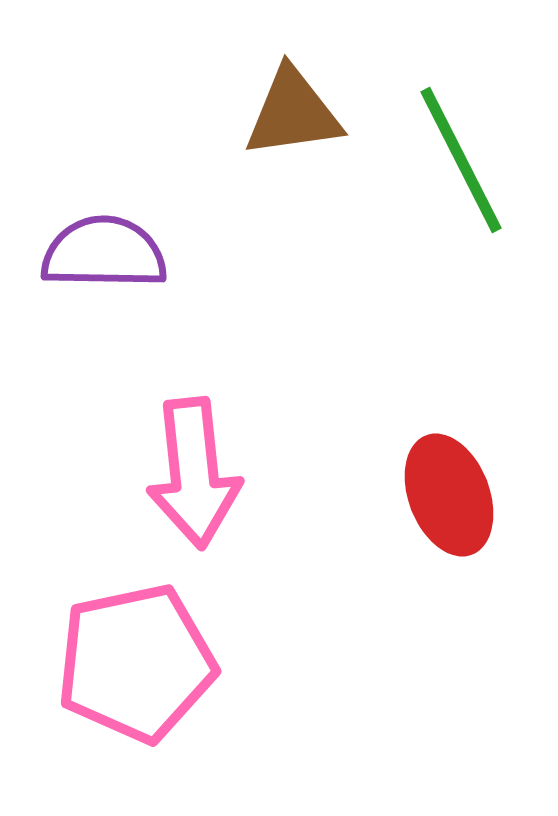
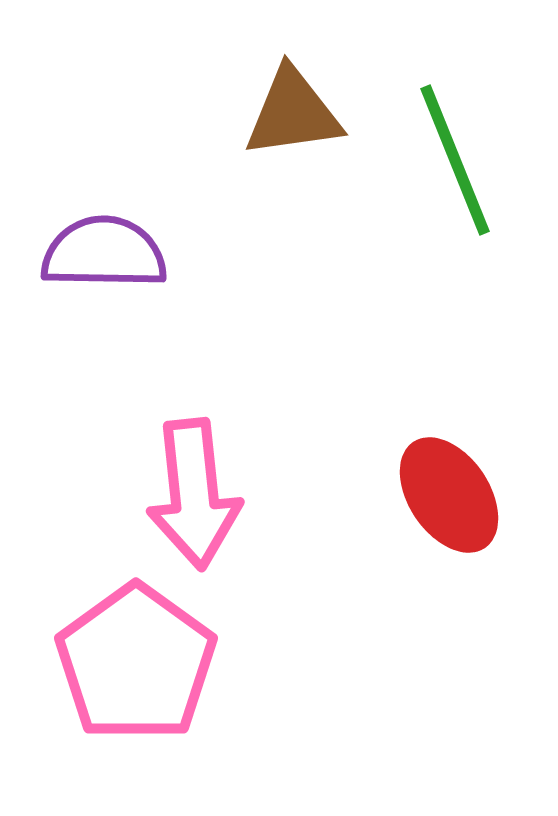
green line: moved 6 px left; rotated 5 degrees clockwise
pink arrow: moved 21 px down
red ellipse: rotated 13 degrees counterclockwise
pink pentagon: rotated 24 degrees counterclockwise
